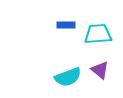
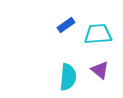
blue rectangle: rotated 36 degrees counterclockwise
cyan semicircle: rotated 64 degrees counterclockwise
